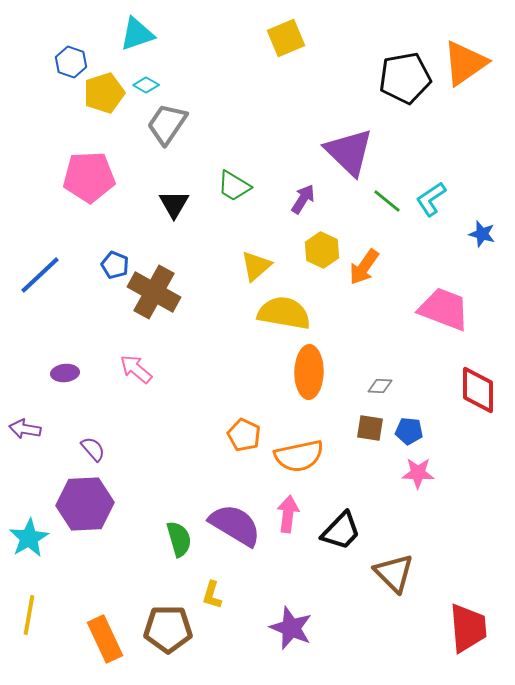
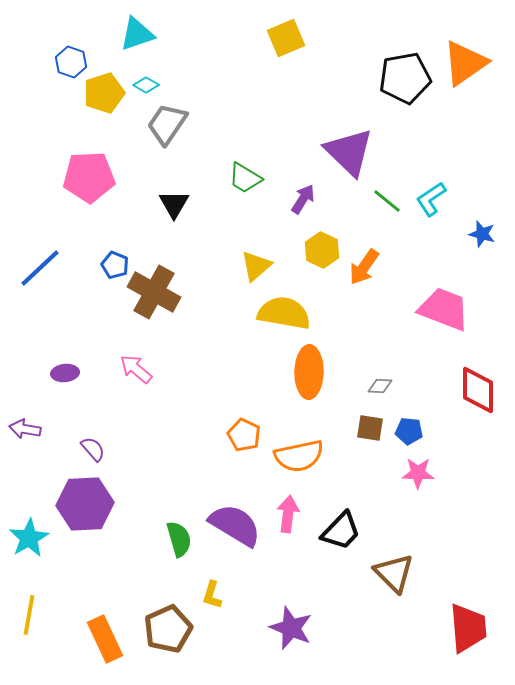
green trapezoid at (234, 186): moved 11 px right, 8 px up
blue line at (40, 275): moved 7 px up
brown pentagon at (168, 629): rotated 24 degrees counterclockwise
